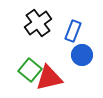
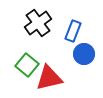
blue circle: moved 2 px right, 1 px up
green square: moved 3 px left, 5 px up
